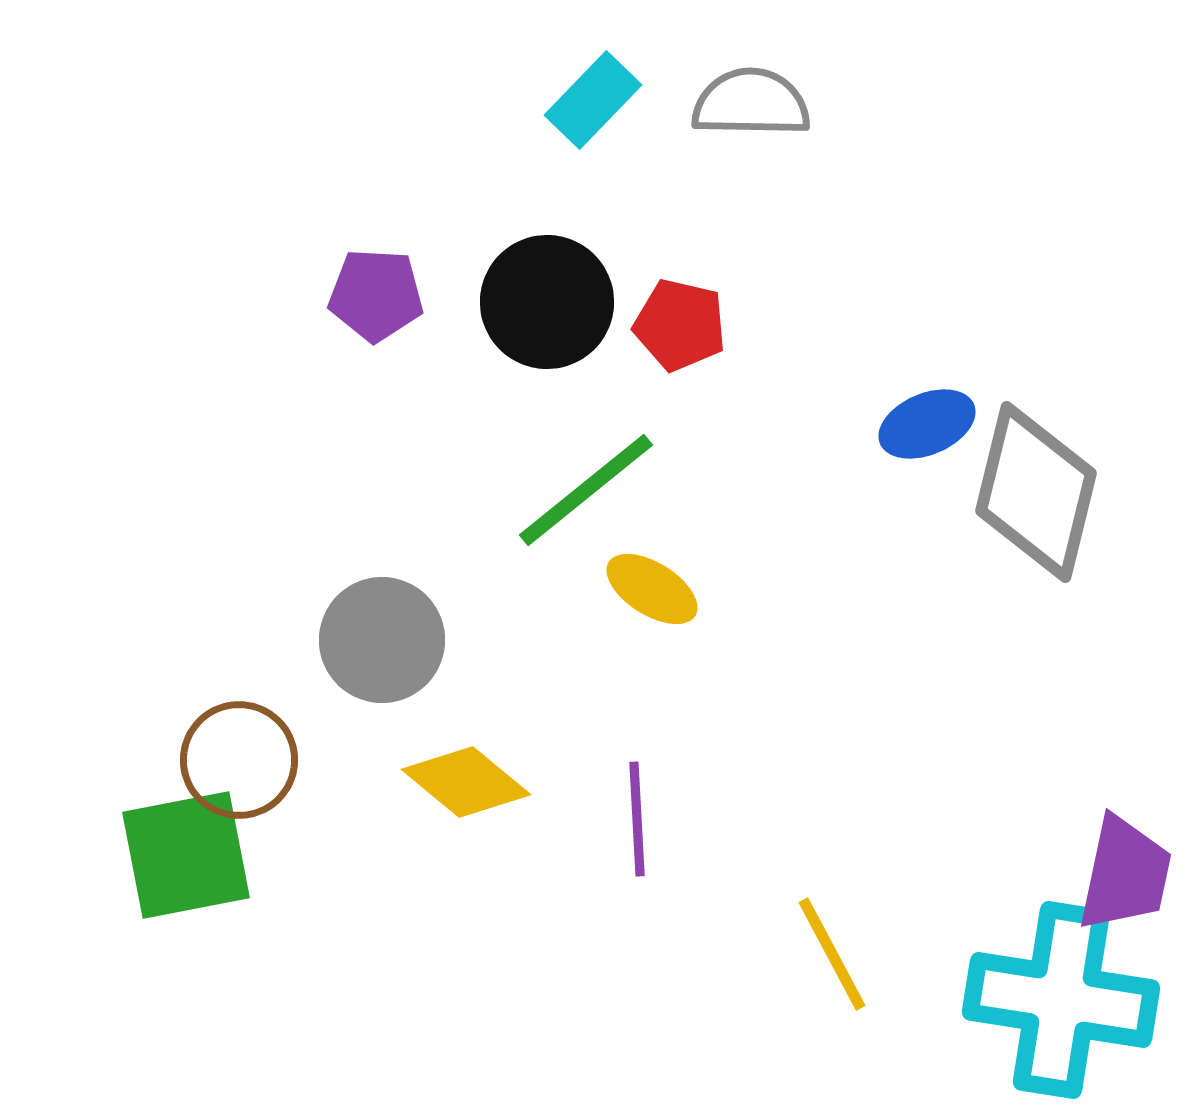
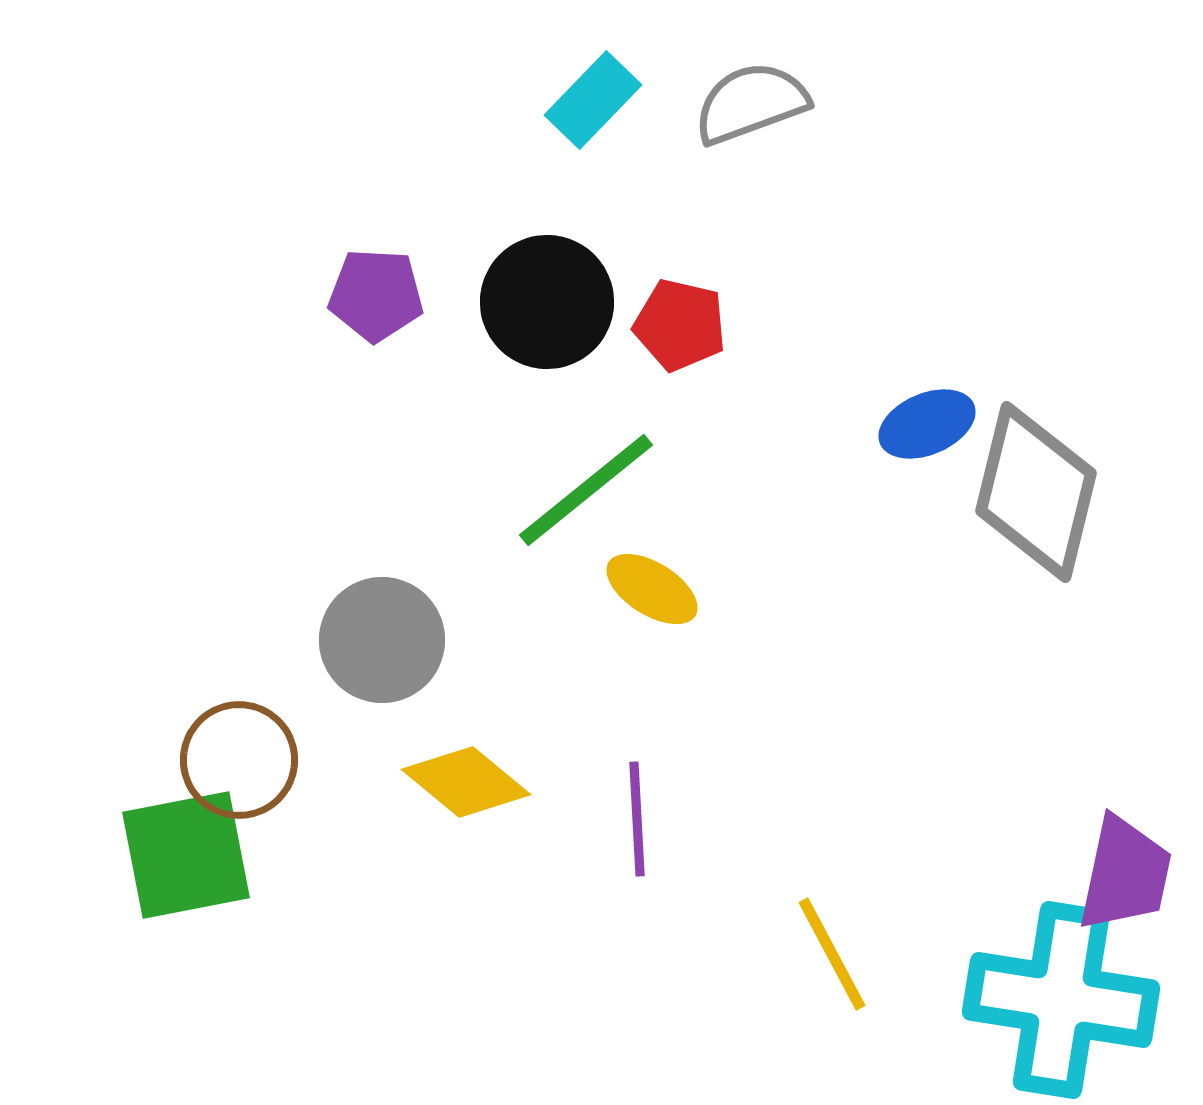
gray semicircle: rotated 21 degrees counterclockwise
